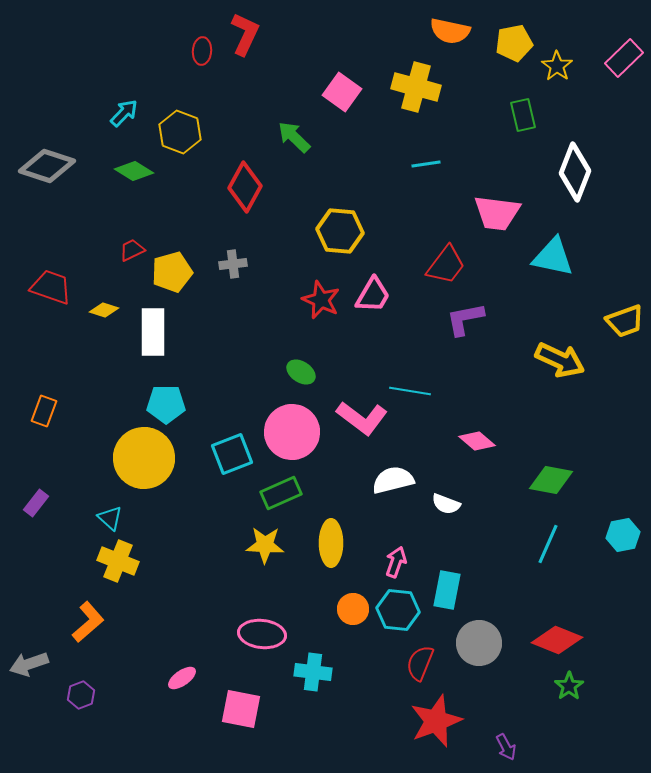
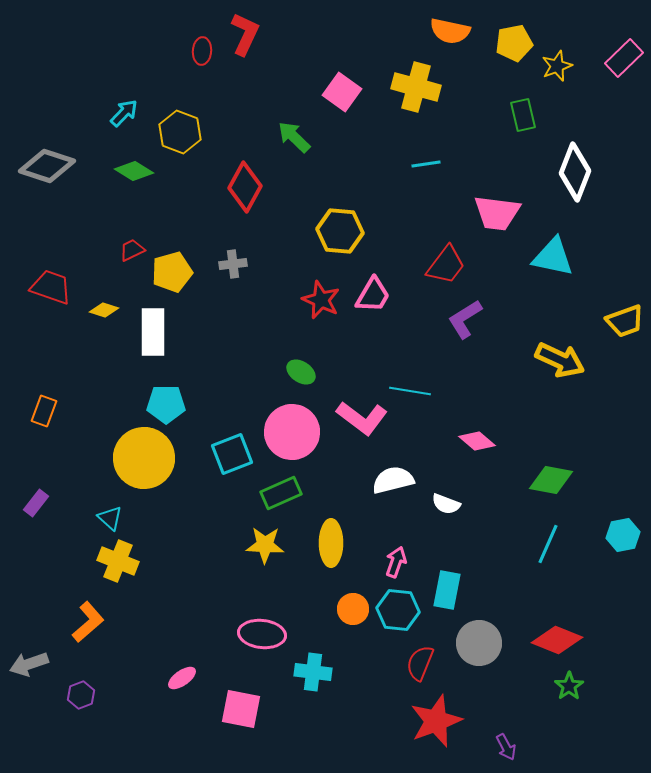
yellow star at (557, 66): rotated 16 degrees clockwise
purple L-shape at (465, 319): rotated 21 degrees counterclockwise
